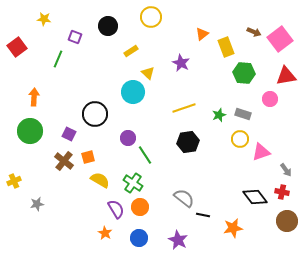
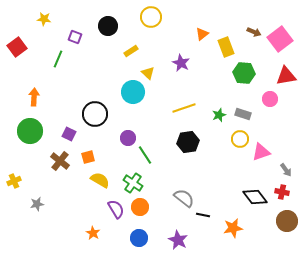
brown cross at (64, 161): moved 4 px left
orange star at (105, 233): moved 12 px left
